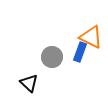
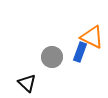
orange triangle: moved 1 px right
black triangle: moved 2 px left
